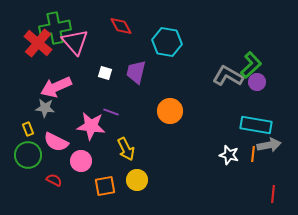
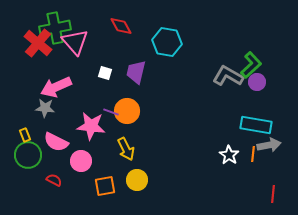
orange circle: moved 43 px left
yellow rectangle: moved 3 px left, 6 px down
white star: rotated 18 degrees clockwise
